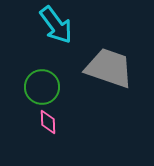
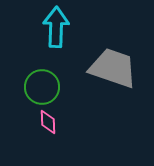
cyan arrow: moved 2 px down; rotated 141 degrees counterclockwise
gray trapezoid: moved 4 px right
